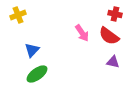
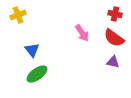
red semicircle: moved 5 px right, 2 px down
blue triangle: rotated 21 degrees counterclockwise
